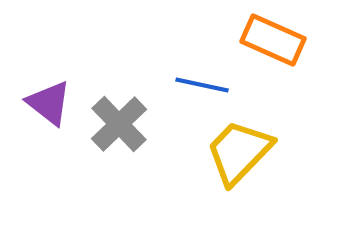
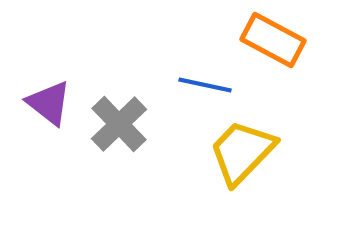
orange rectangle: rotated 4 degrees clockwise
blue line: moved 3 px right
yellow trapezoid: moved 3 px right
